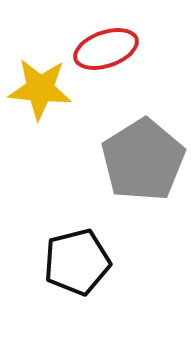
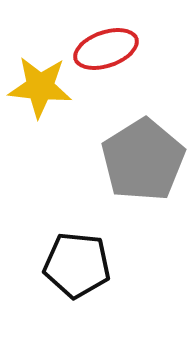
yellow star: moved 2 px up
black pentagon: moved 3 px down; rotated 20 degrees clockwise
